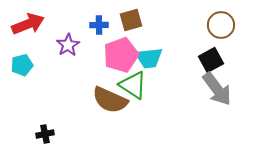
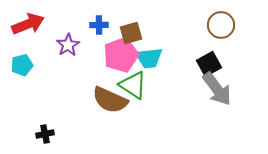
brown square: moved 13 px down
black square: moved 2 px left, 4 px down
